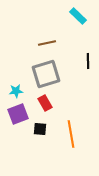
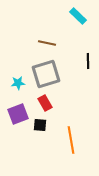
brown line: rotated 24 degrees clockwise
cyan star: moved 2 px right, 8 px up
black square: moved 4 px up
orange line: moved 6 px down
